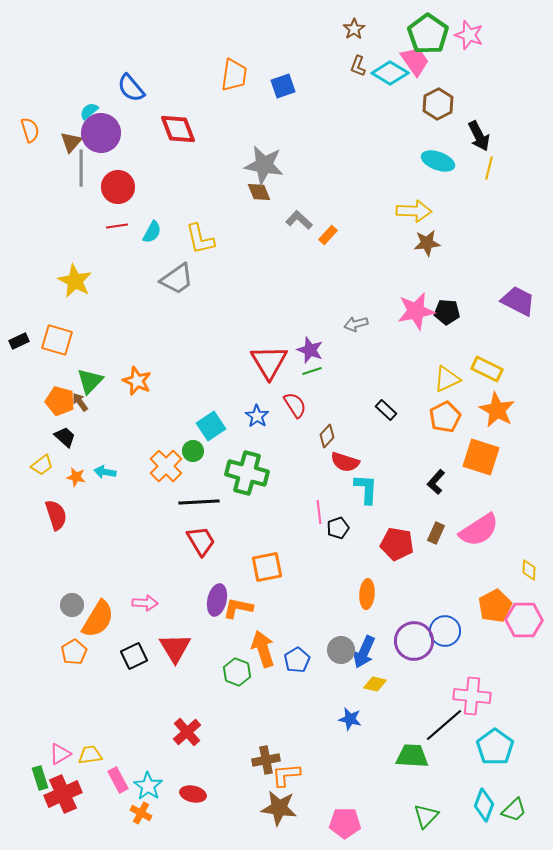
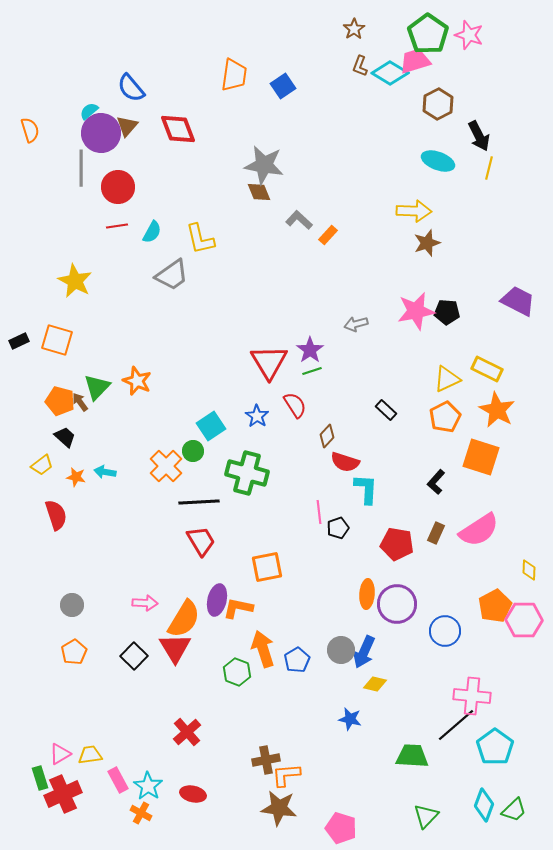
pink trapezoid at (415, 61): rotated 72 degrees counterclockwise
brown L-shape at (358, 66): moved 2 px right
blue square at (283, 86): rotated 15 degrees counterclockwise
brown triangle at (71, 142): moved 56 px right, 16 px up
brown star at (427, 243): rotated 12 degrees counterclockwise
gray trapezoid at (177, 279): moved 5 px left, 4 px up
purple star at (310, 350): rotated 16 degrees clockwise
green triangle at (90, 381): moved 7 px right, 6 px down
orange semicircle at (98, 619): moved 86 px right
purple circle at (414, 641): moved 17 px left, 37 px up
black square at (134, 656): rotated 20 degrees counterclockwise
black line at (444, 725): moved 12 px right
pink pentagon at (345, 823): moved 4 px left, 5 px down; rotated 16 degrees clockwise
